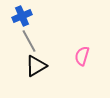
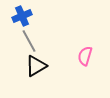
pink semicircle: moved 3 px right
